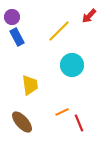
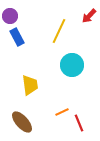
purple circle: moved 2 px left, 1 px up
yellow line: rotated 20 degrees counterclockwise
